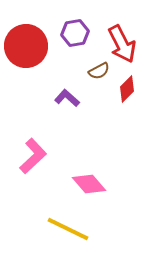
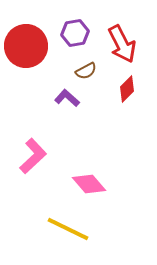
brown semicircle: moved 13 px left
